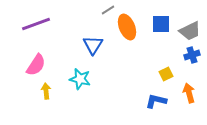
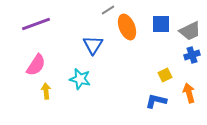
yellow square: moved 1 px left, 1 px down
